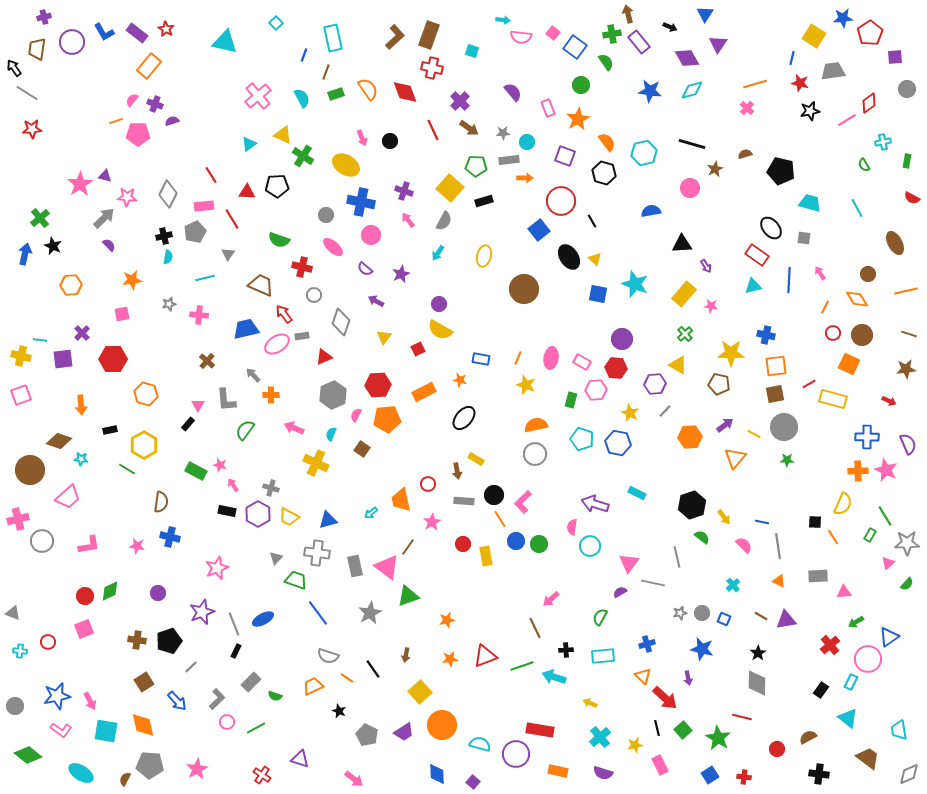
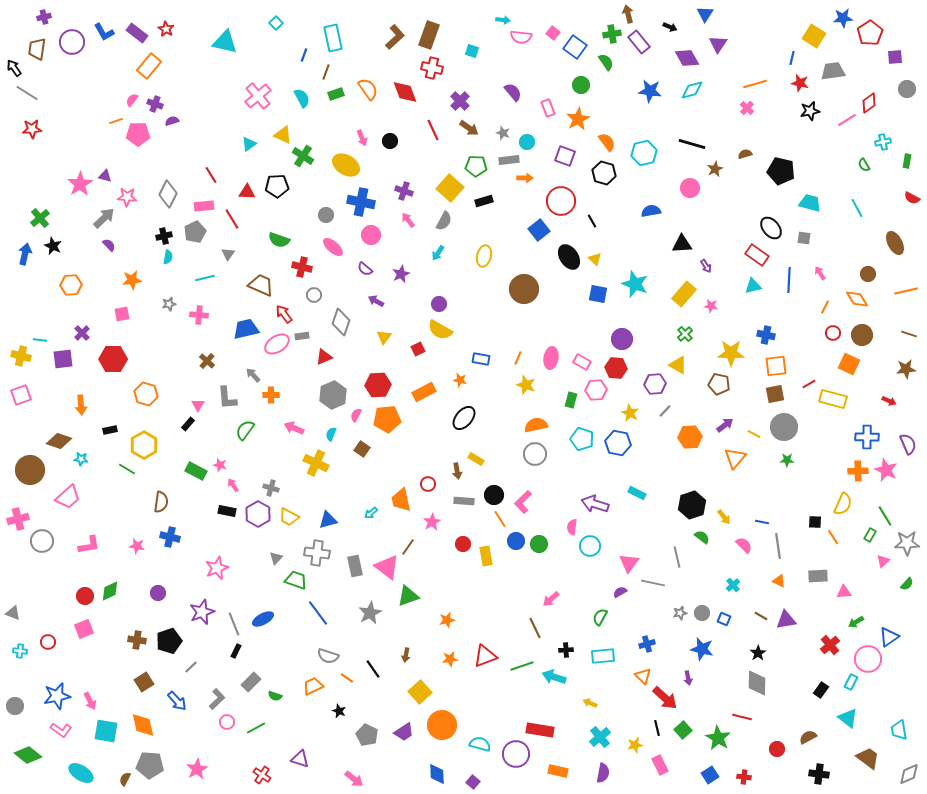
gray star at (503, 133): rotated 24 degrees clockwise
gray L-shape at (226, 400): moved 1 px right, 2 px up
pink triangle at (888, 563): moved 5 px left, 2 px up
purple semicircle at (603, 773): rotated 96 degrees counterclockwise
